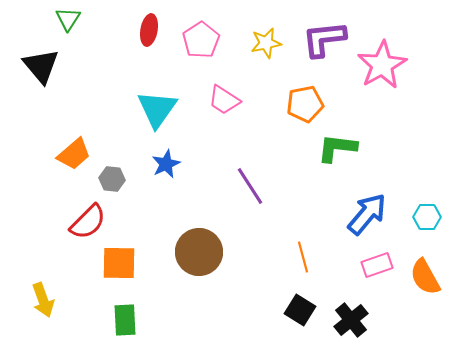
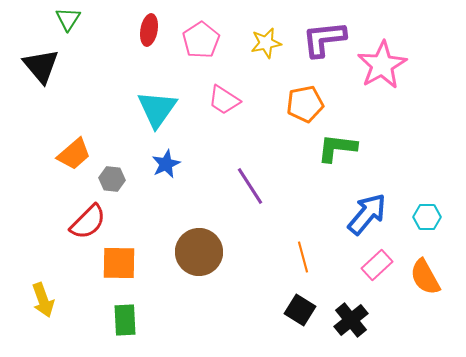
pink rectangle: rotated 24 degrees counterclockwise
